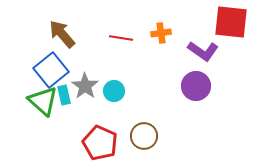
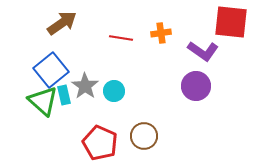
brown arrow: moved 11 px up; rotated 96 degrees clockwise
